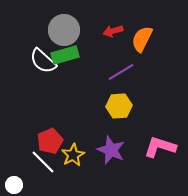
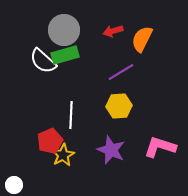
yellow star: moved 10 px left
white line: moved 28 px right, 47 px up; rotated 48 degrees clockwise
